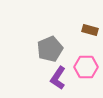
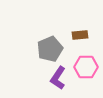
brown rectangle: moved 10 px left, 5 px down; rotated 21 degrees counterclockwise
